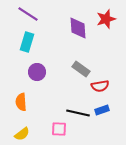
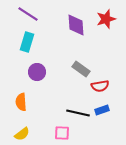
purple diamond: moved 2 px left, 3 px up
pink square: moved 3 px right, 4 px down
